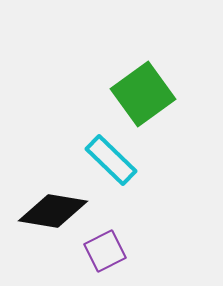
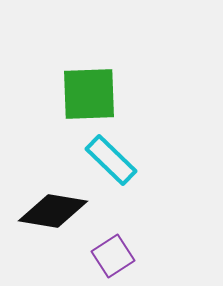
green square: moved 54 px left; rotated 34 degrees clockwise
purple square: moved 8 px right, 5 px down; rotated 6 degrees counterclockwise
